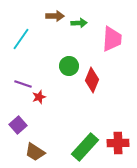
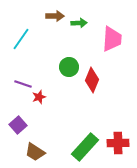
green circle: moved 1 px down
